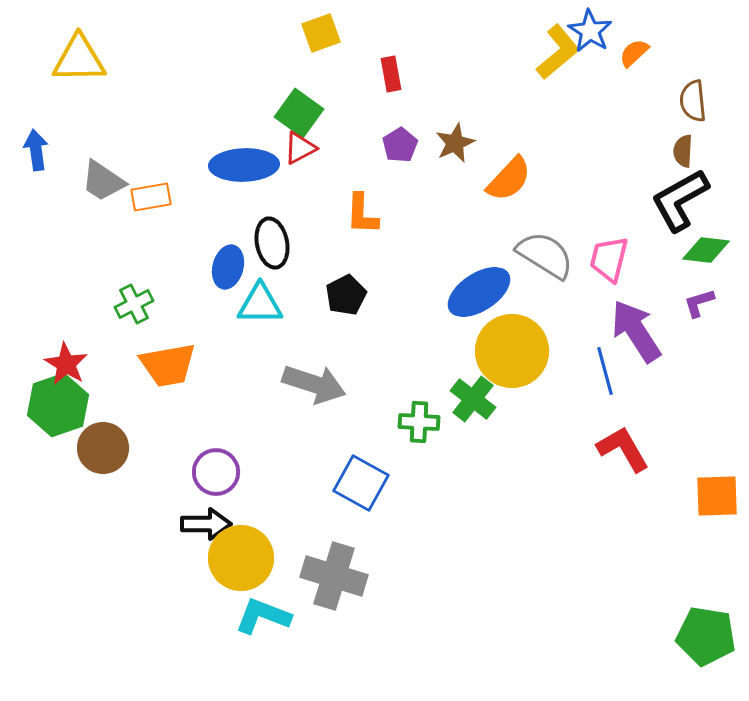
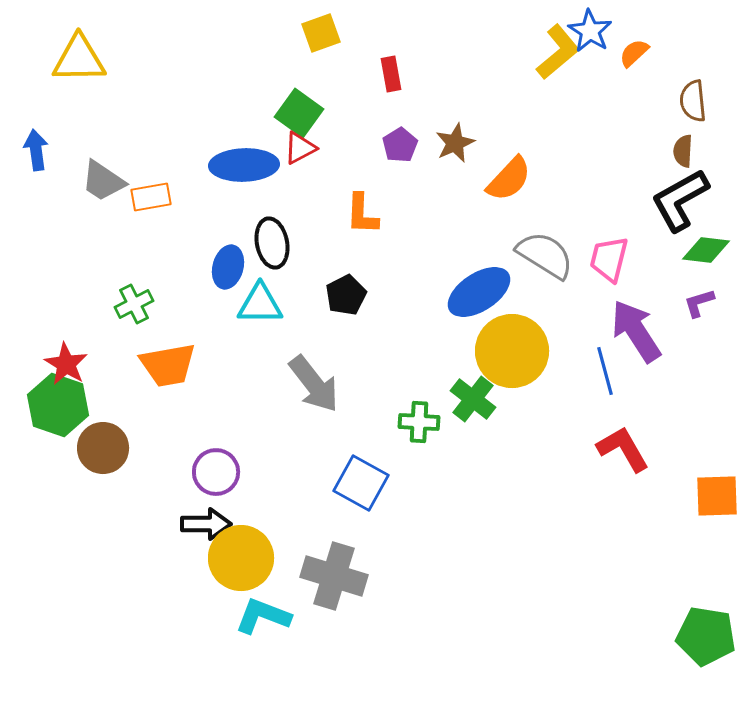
gray arrow at (314, 384): rotated 34 degrees clockwise
green hexagon at (58, 405): rotated 22 degrees counterclockwise
